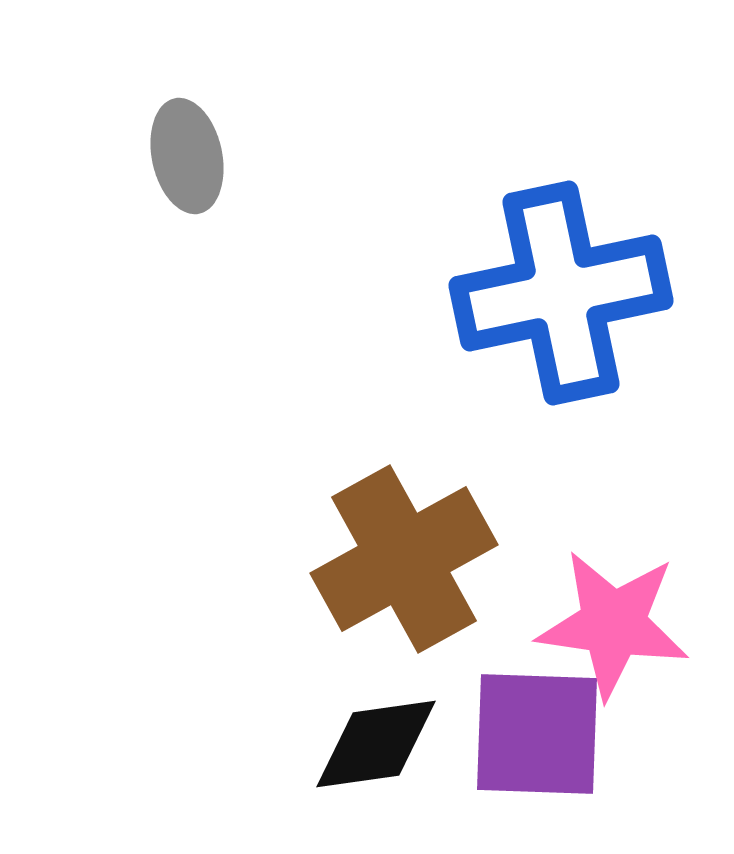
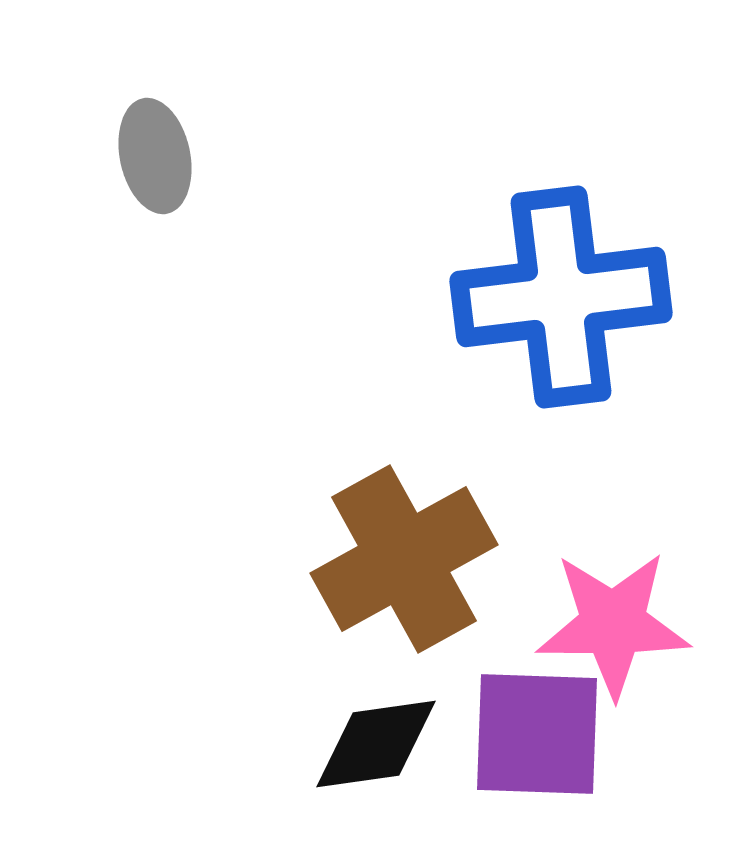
gray ellipse: moved 32 px left
blue cross: moved 4 px down; rotated 5 degrees clockwise
pink star: rotated 8 degrees counterclockwise
